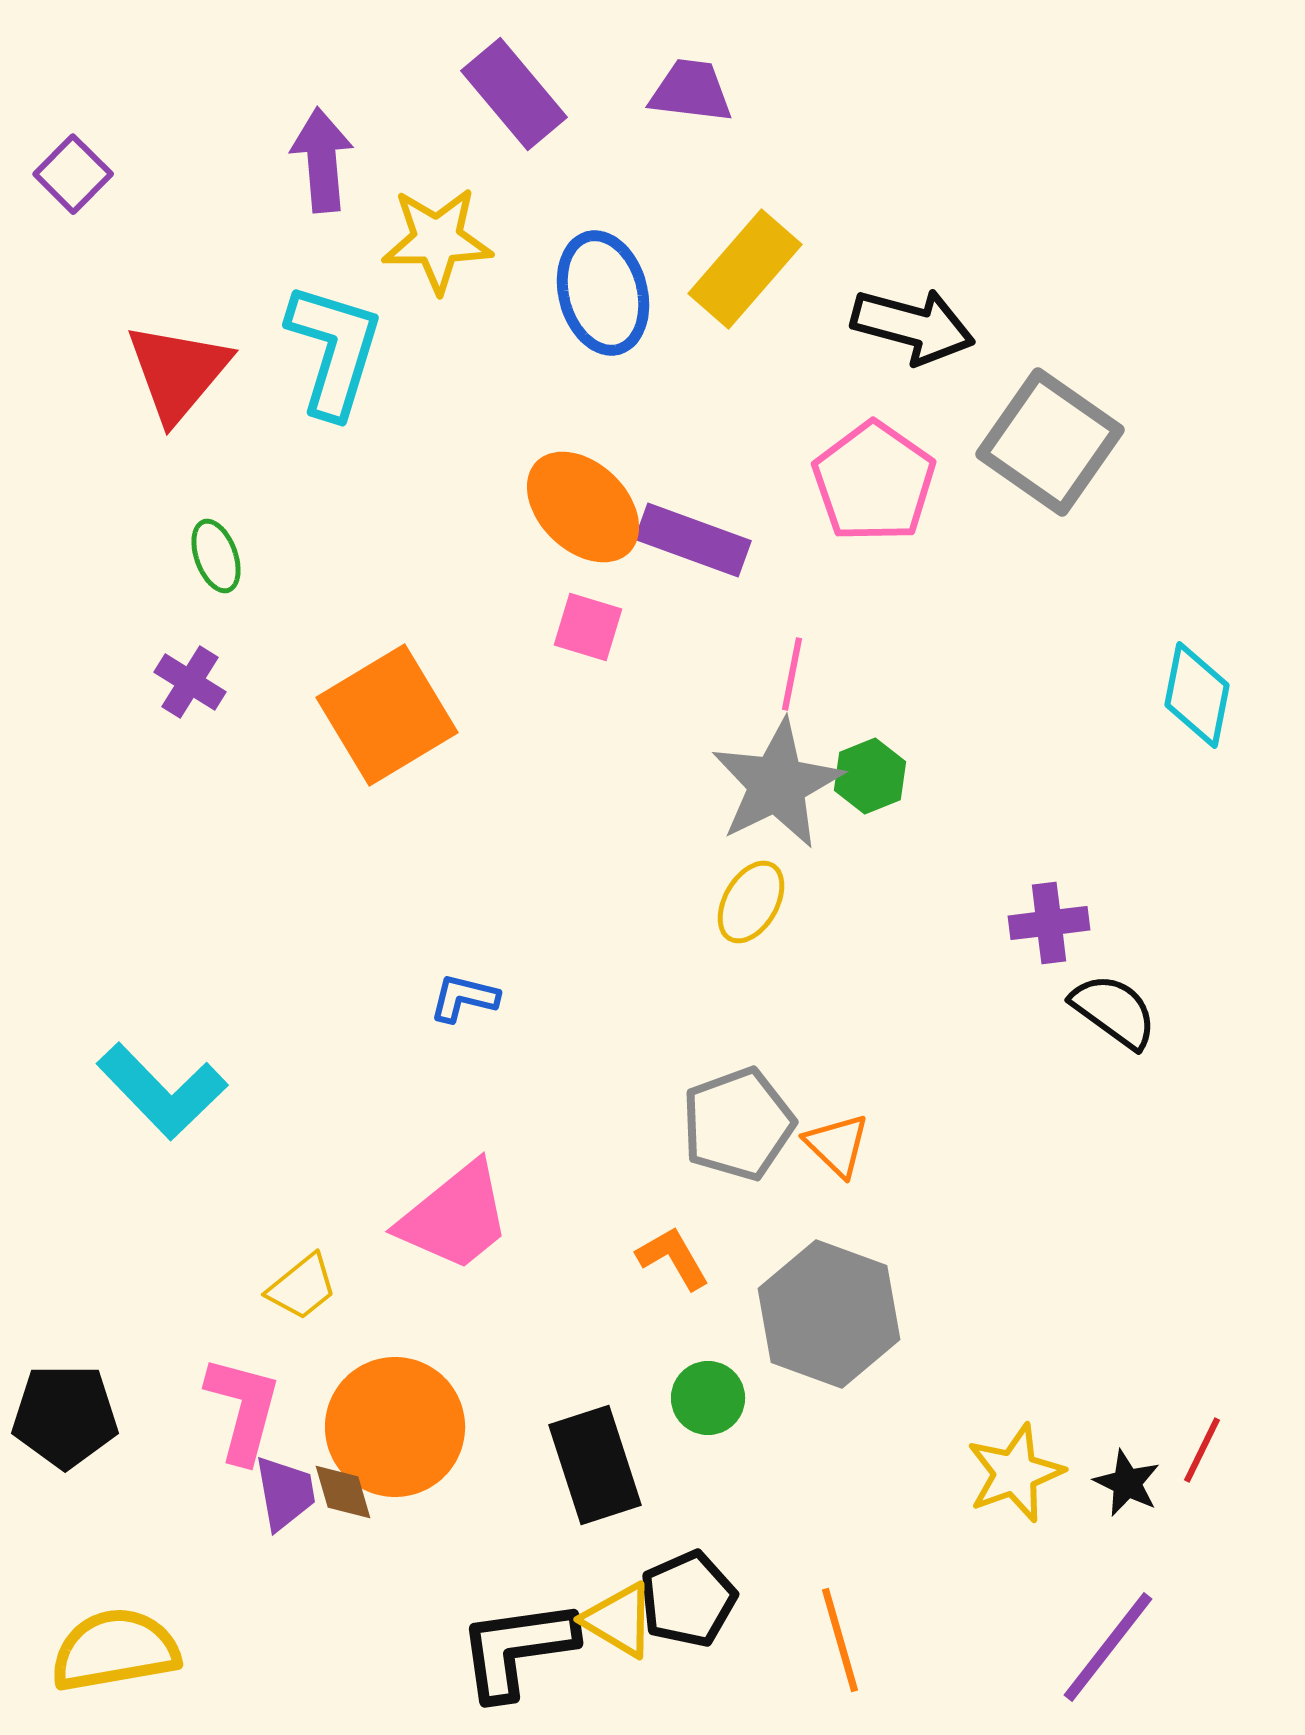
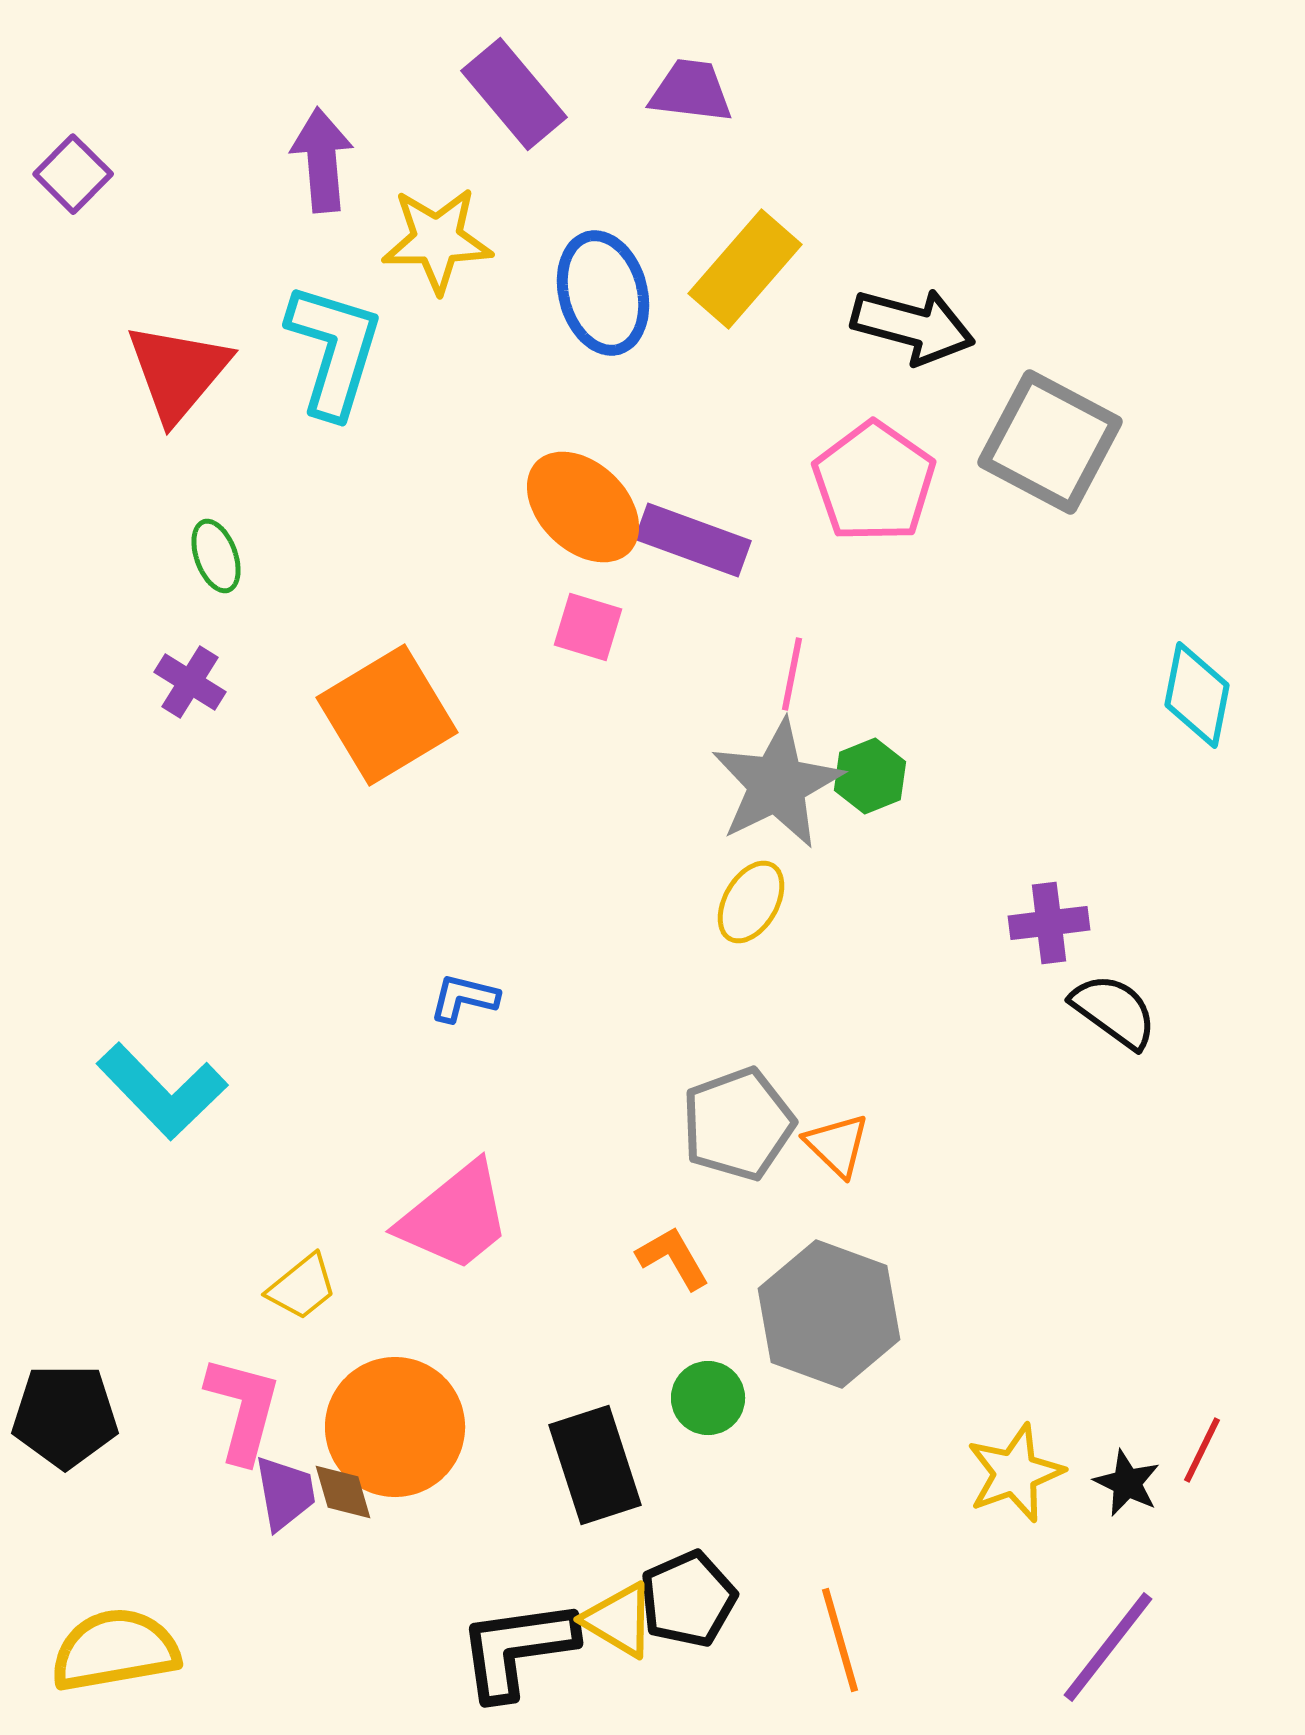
gray square at (1050, 442): rotated 7 degrees counterclockwise
